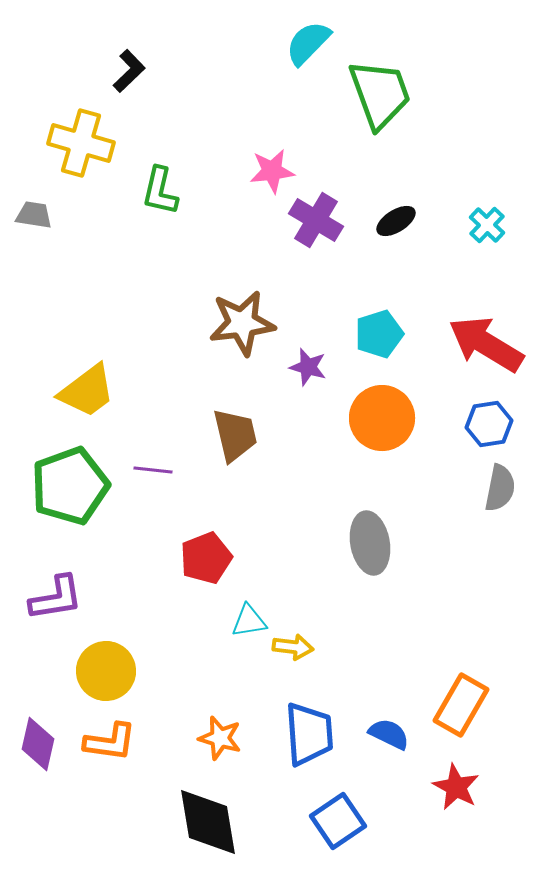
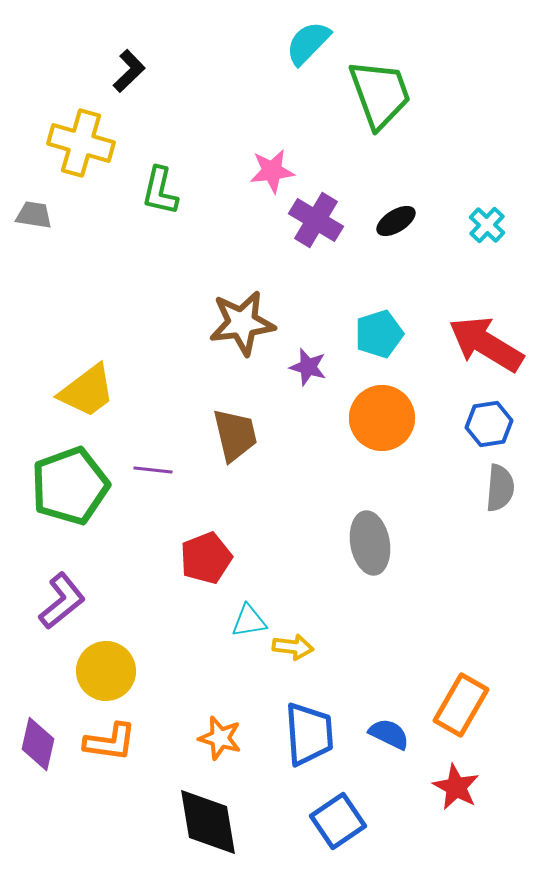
gray semicircle: rotated 6 degrees counterclockwise
purple L-shape: moved 6 px right, 3 px down; rotated 30 degrees counterclockwise
